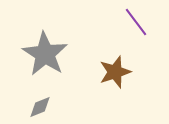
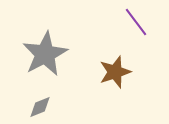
gray star: rotated 12 degrees clockwise
